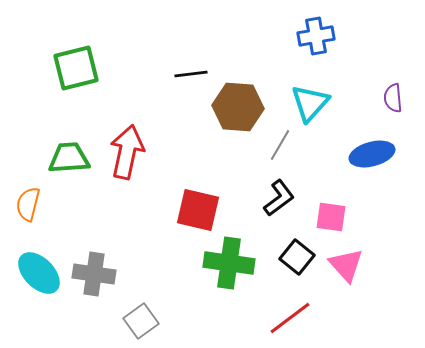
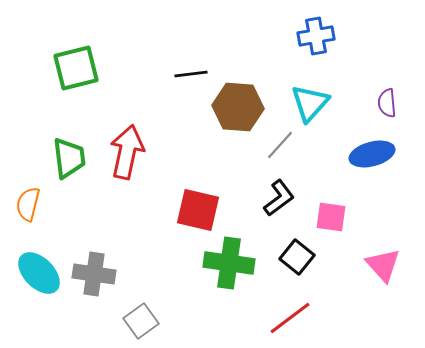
purple semicircle: moved 6 px left, 5 px down
gray line: rotated 12 degrees clockwise
green trapezoid: rotated 87 degrees clockwise
pink triangle: moved 37 px right
